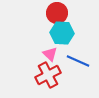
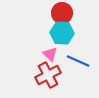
red circle: moved 5 px right
